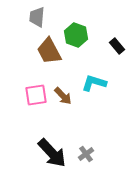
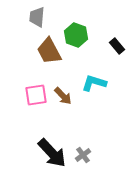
gray cross: moved 3 px left, 1 px down
